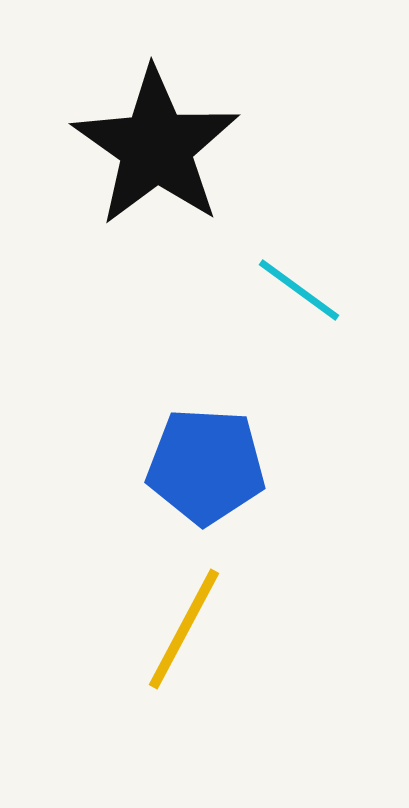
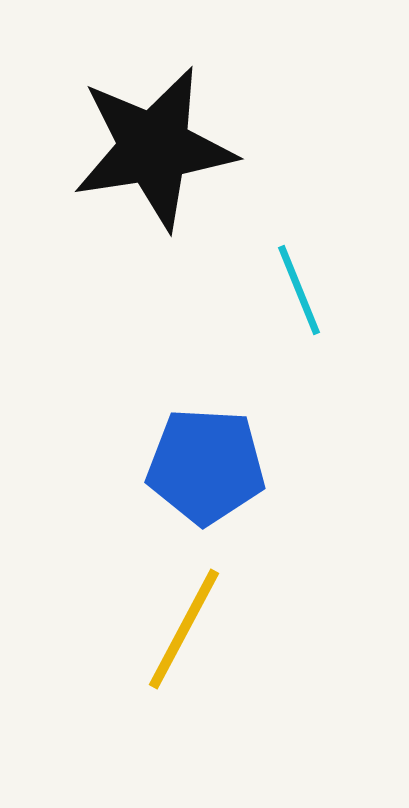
black star: moved 2 px left, 1 px down; rotated 28 degrees clockwise
cyan line: rotated 32 degrees clockwise
